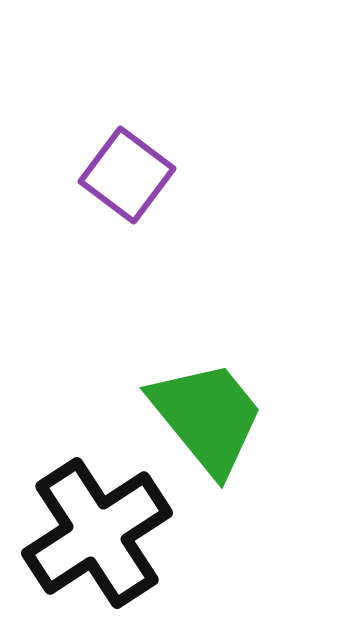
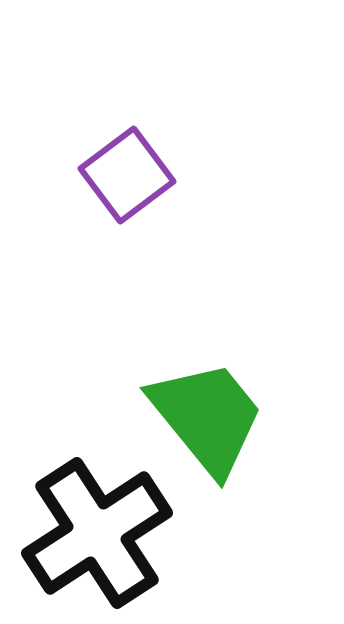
purple square: rotated 16 degrees clockwise
